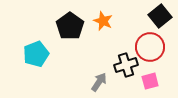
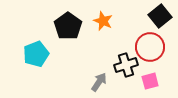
black pentagon: moved 2 px left
